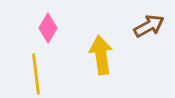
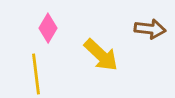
brown arrow: moved 1 px right, 3 px down; rotated 36 degrees clockwise
yellow arrow: rotated 141 degrees clockwise
